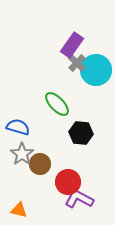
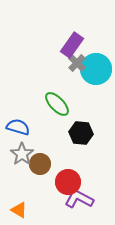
cyan circle: moved 1 px up
orange triangle: rotated 18 degrees clockwise
